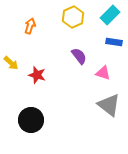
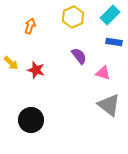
red star: moved 1 px left, 5 px up
